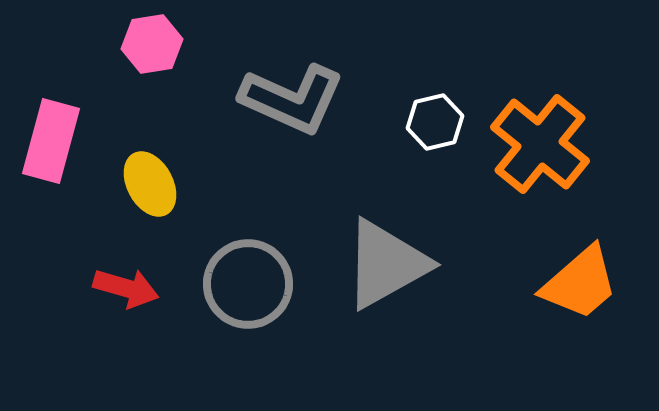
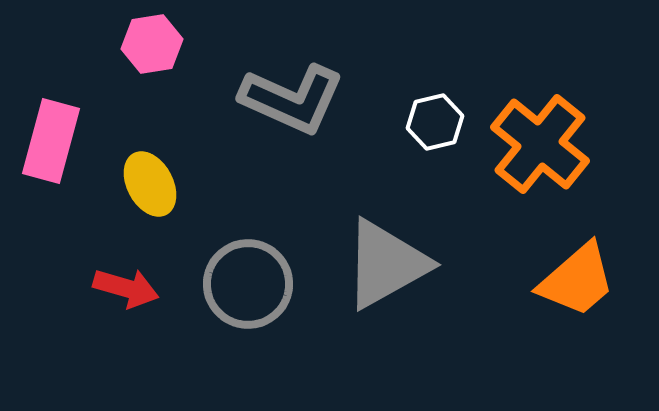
orange trapezoid: moved 3 px left, 3 px up
